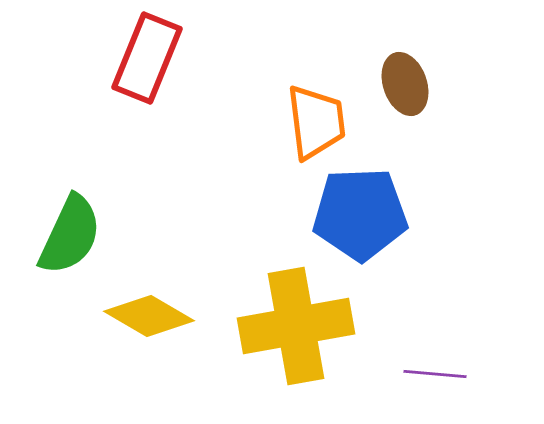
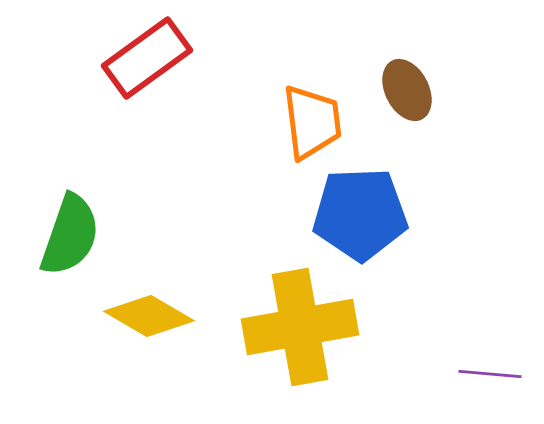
red rectangle: rotated 32 degrees clockwise
brown ellipse: moved 2 px right, 6 px down; rotated 8 degrees counterclockwise
orange trapezoid: moved 4 px left
green semicircle: rotated 6 degrees counterclockwise
yellow cross: moved 4 px right, 1 px down
purple line: moved 55 px right
